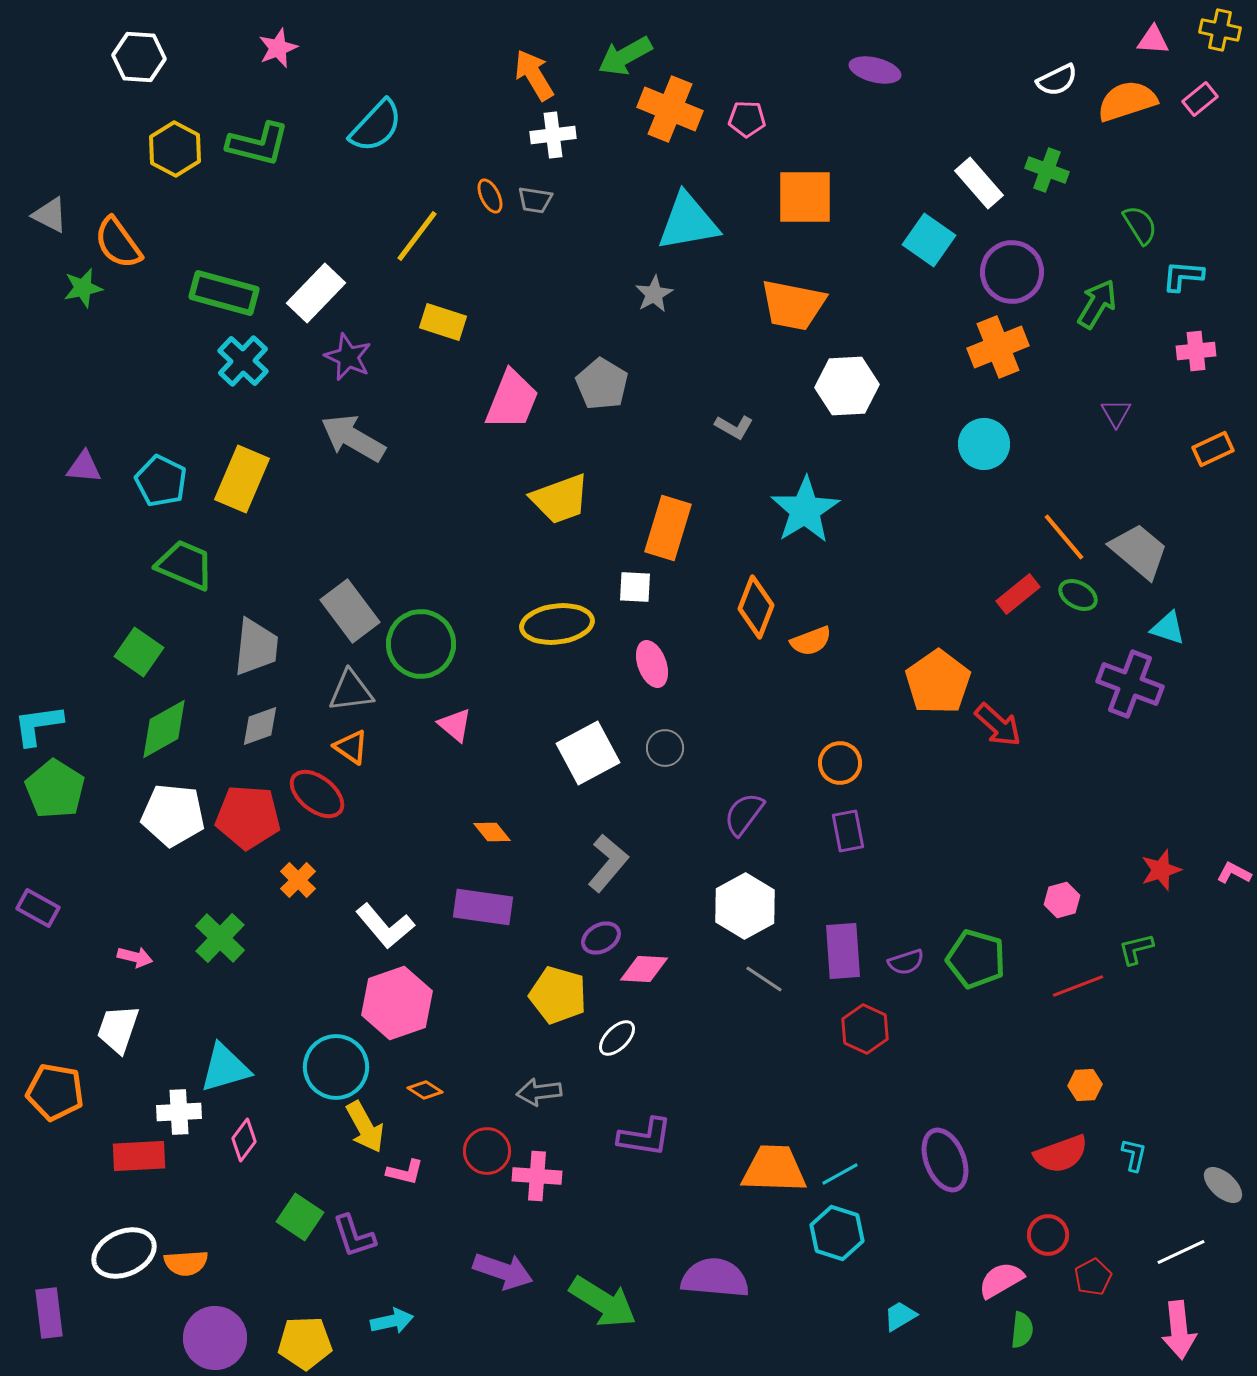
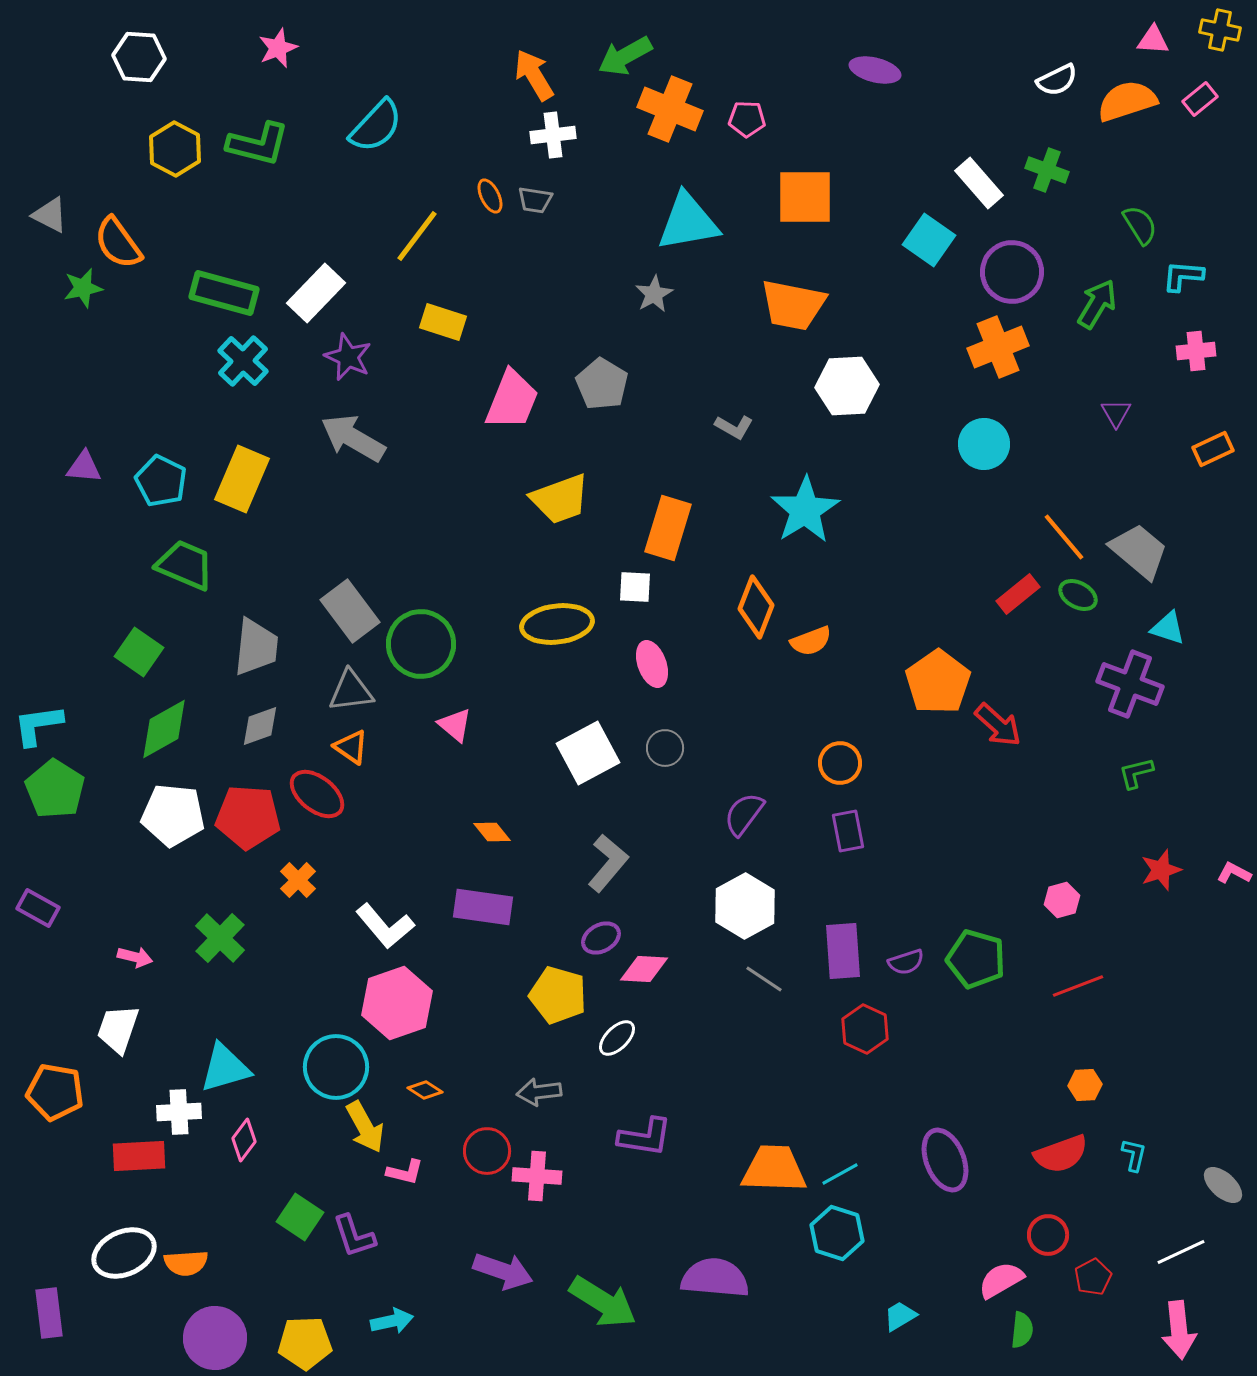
green L-shape at (1136, 949): moved 176 px up
